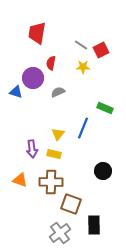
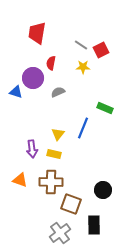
black circle: moved 19 px down
